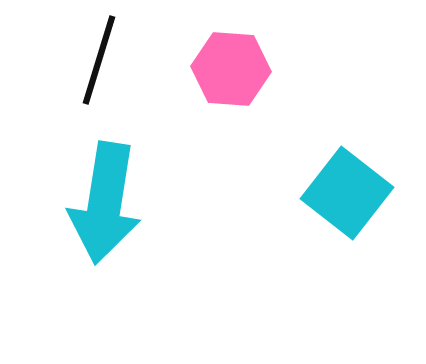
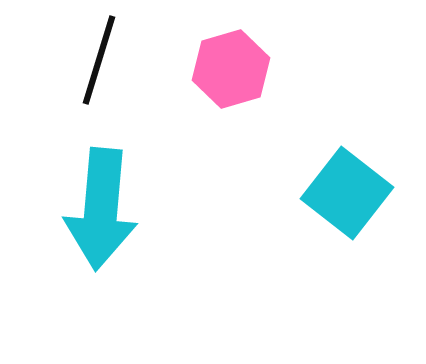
pink hexagon: rotated 20 degrees counterclockwise
cyan arrow: moved 4 px left, 6 px down; rotated 4 degrees counterclockwise
